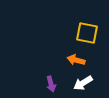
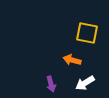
orange arrow: moved 4 px left
white arrow: moved 2 px right
